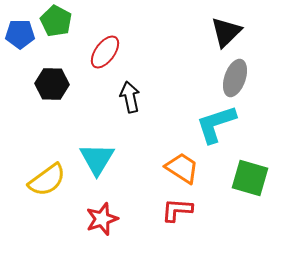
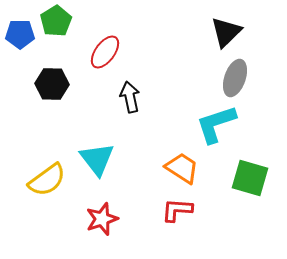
green pentagon: rotated 12 degrees clockwise
cyan triangle: rotated 9 degrees counterclockwise
